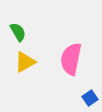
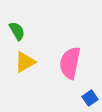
green semicircle: moved 1 px left, 1 px up
pink semicircle: moved 1 px left, 4 px down
